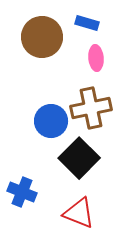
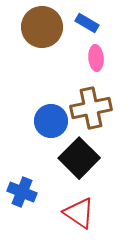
blue rectangle: rotated 15 degrees clockwise
brown circle: moved 10 px up
red triangle: rotated 12 degrees clockwise
